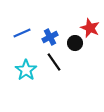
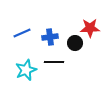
red star: rotated 24 degrees counterclockwise
blue cross: rotated 21 degrees clockwise
black line: rotated 54 degrees counterclockwise
cyan star: rotated 15 degrees clockwise
